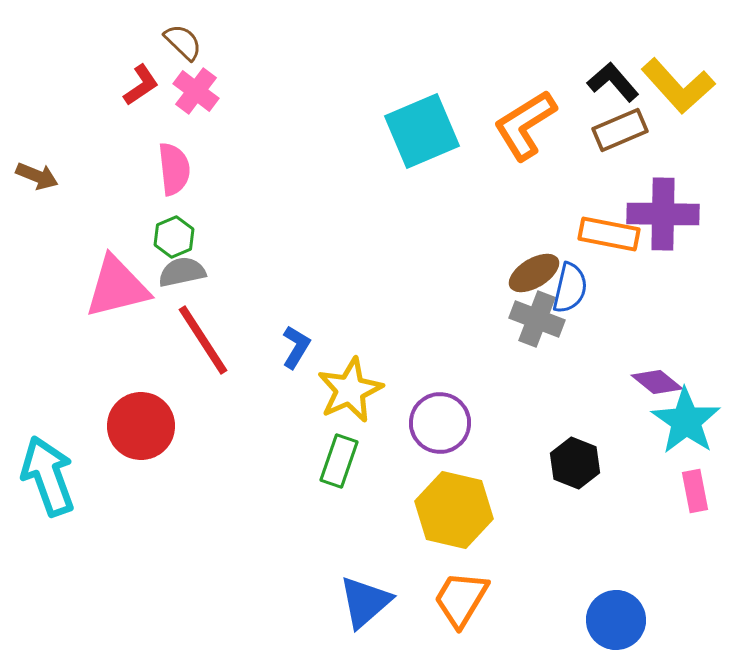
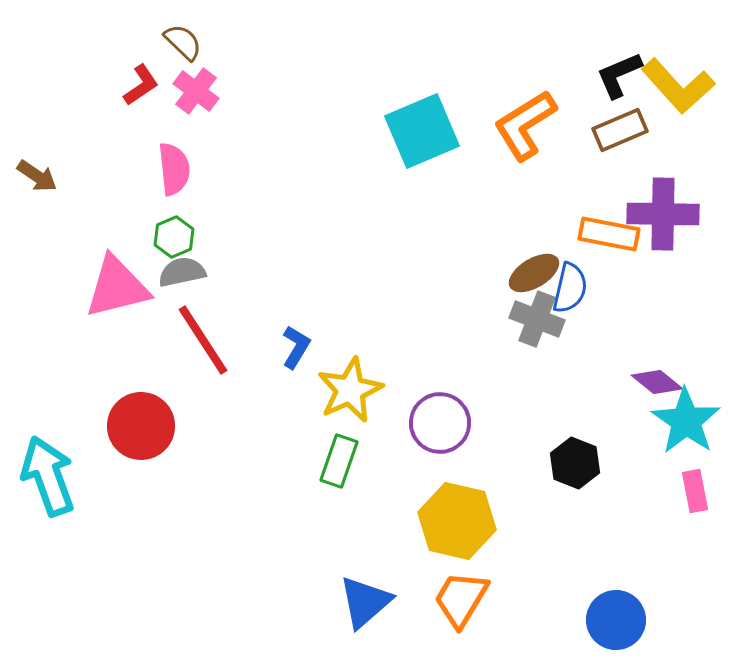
black L-shape: moved 6 px right, 7 px up; rotated 72 degrees counterclockwise
brown arrow: rotated 12 degrees clockwise
yellow hexagon: moved 3 px right, 11 px down
